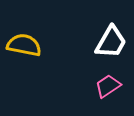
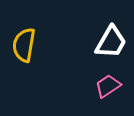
yellow semicircle: rotated 92 degrees counterclockwise
